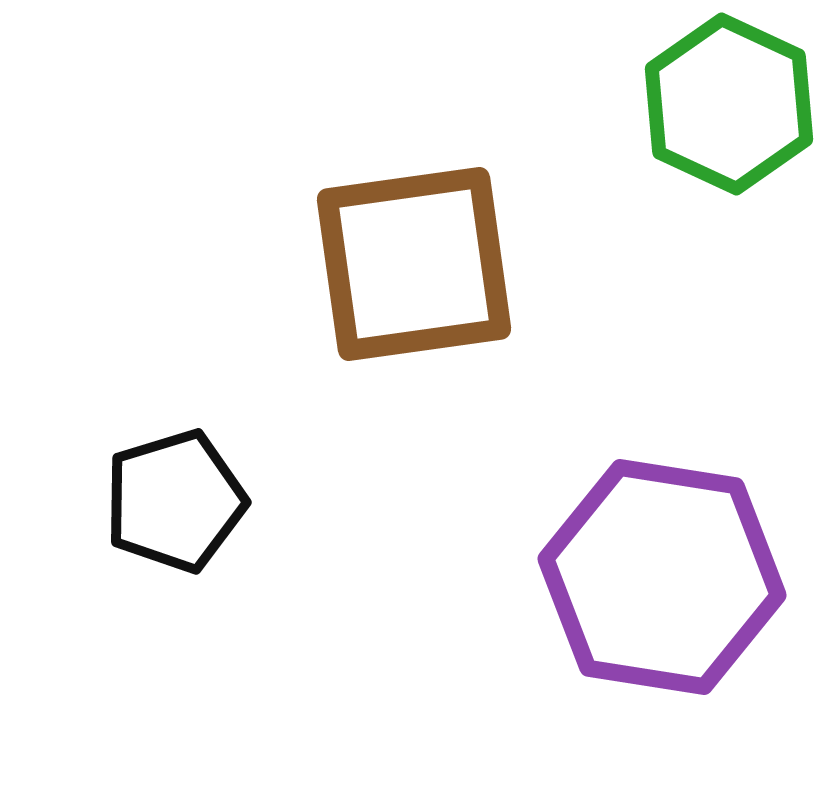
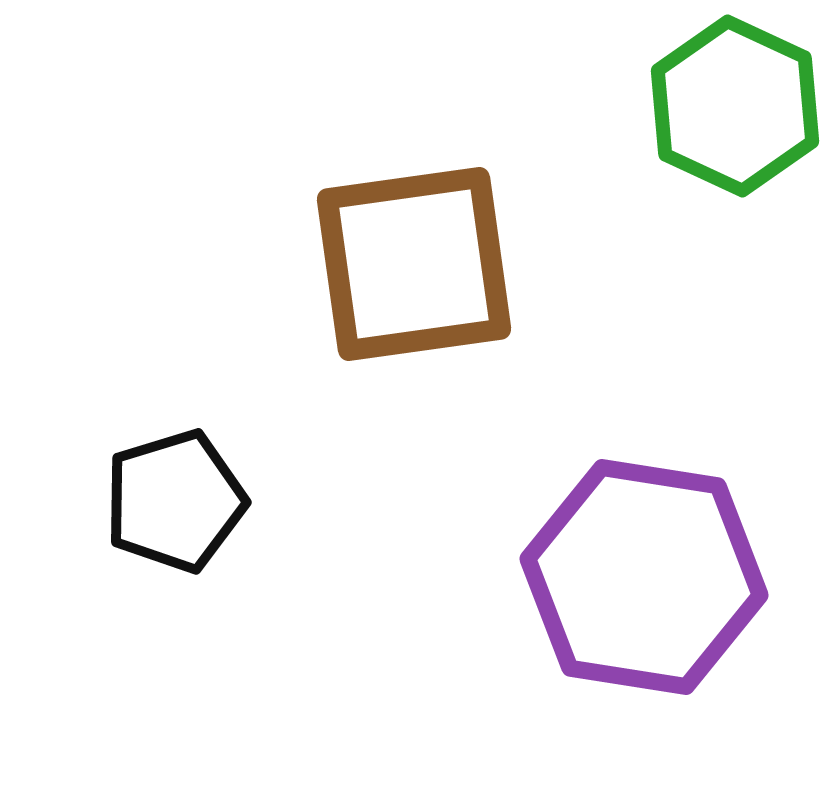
green hexagon: moved 6 px right, 2 px down
purple hexagon: moved 18 px left
